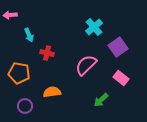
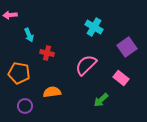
cyan cross: rotated 18 degrees counterclockwise
purple square: moved 9 px right
